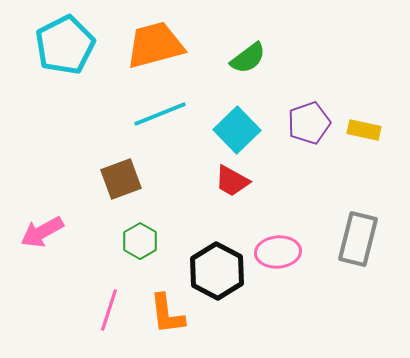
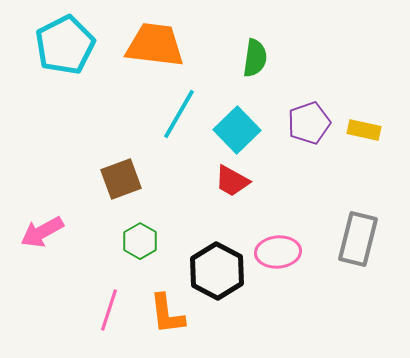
orange trapezoid: rotated 22 degrees clockwise
green semicircle: moved 7 px right; rotated 45 degrees counterclockwise
cyan line: moved 19 px right; rotated 38 degrees counterclockwise
